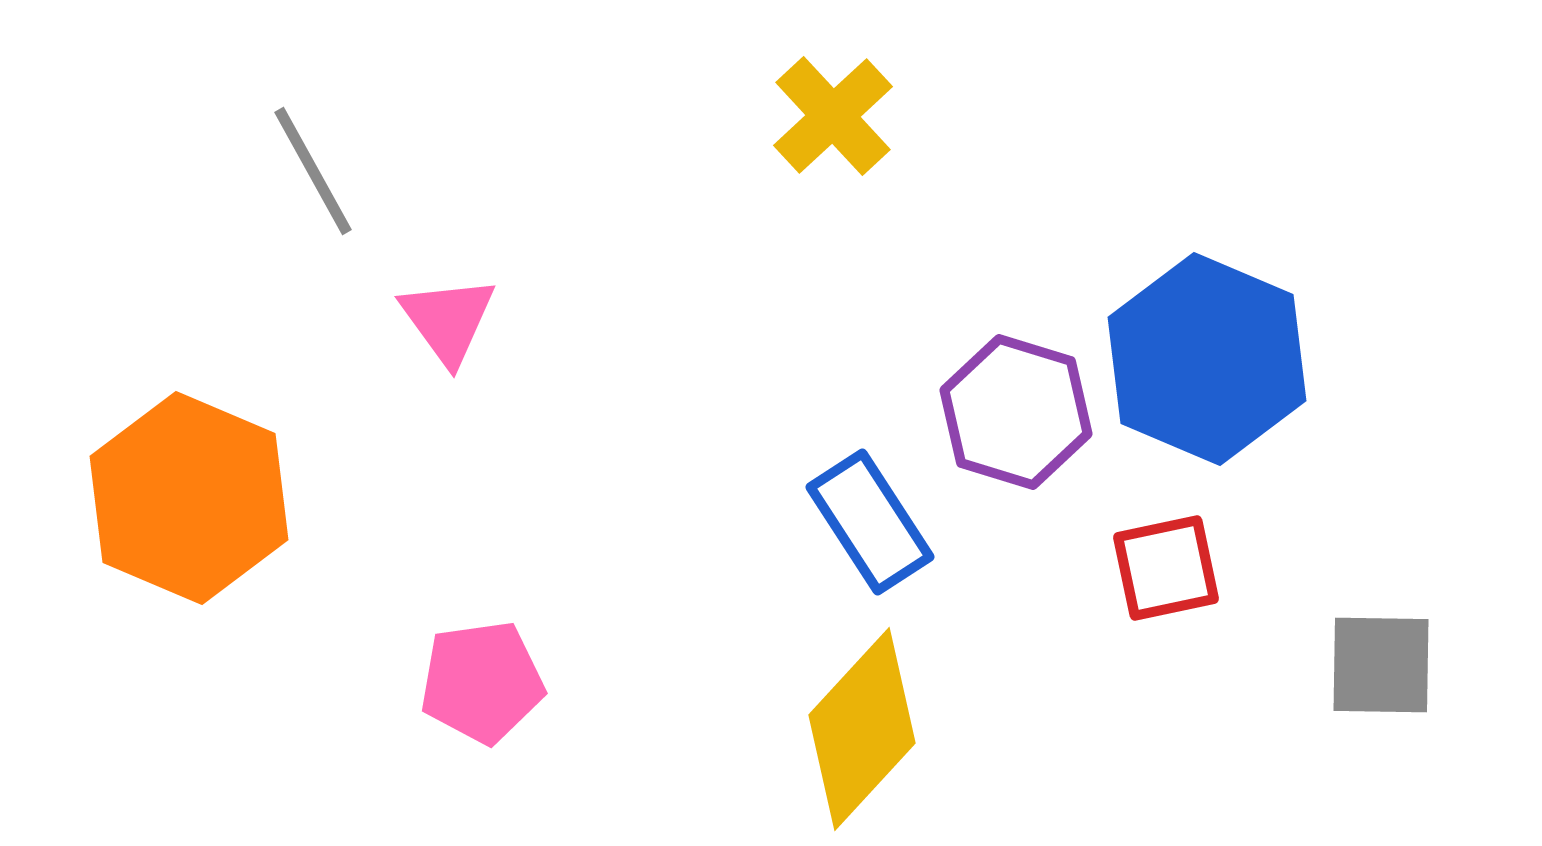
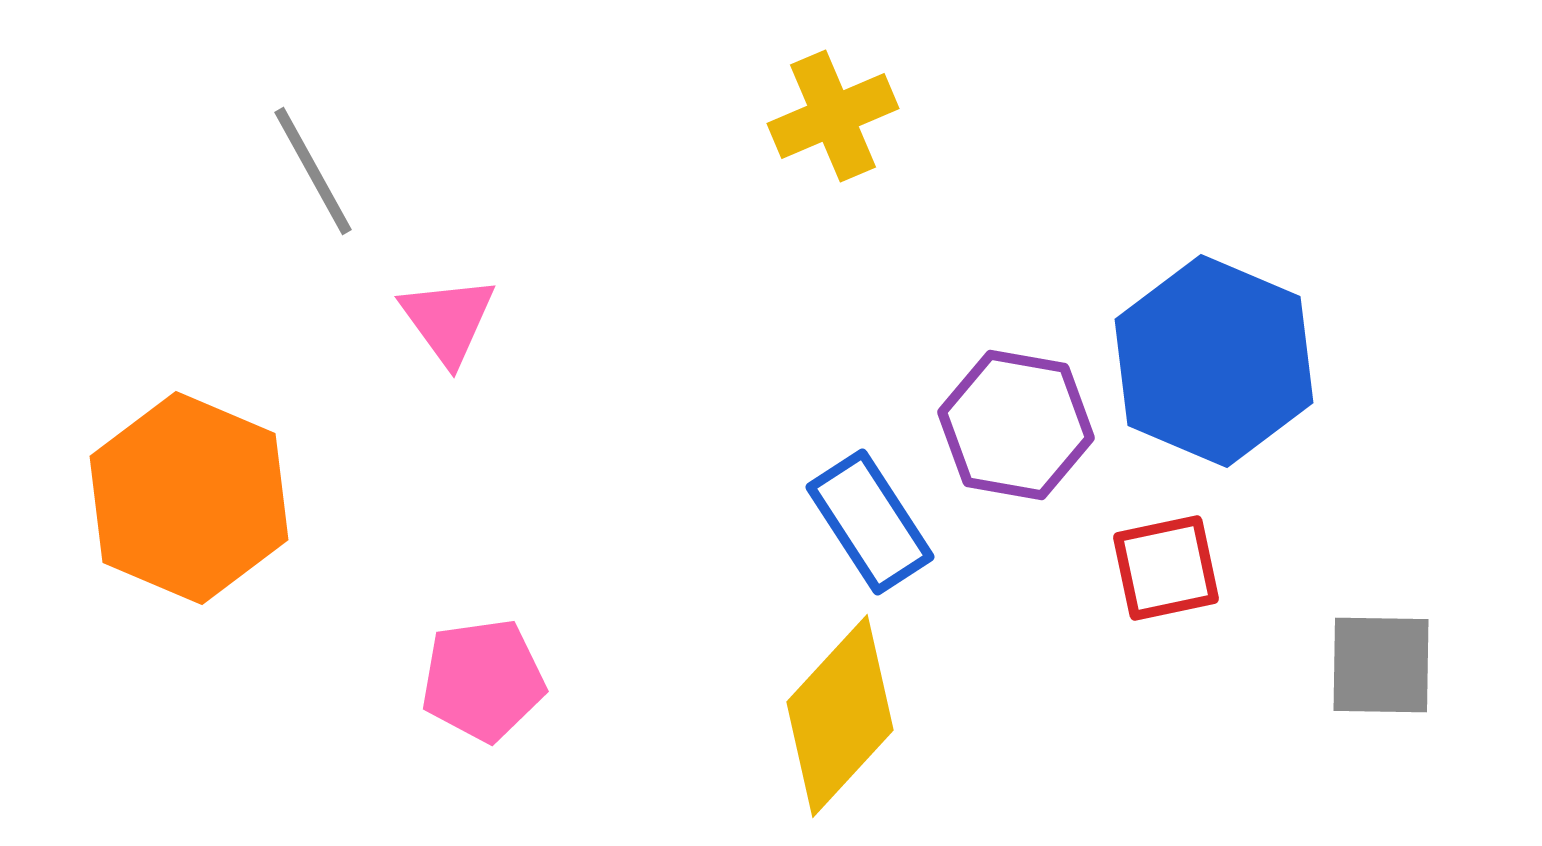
yellow cross: rotated 20 degrees clockwise
blue hexagon: moved 7 px right, 2 px down
purple hexagon: moved 13 px down; rotated 7 degrees counterclockwise
pink pentagon: moved 1 px right, 2 px up
yellow diamond: moved 22 px left, 13 px up
